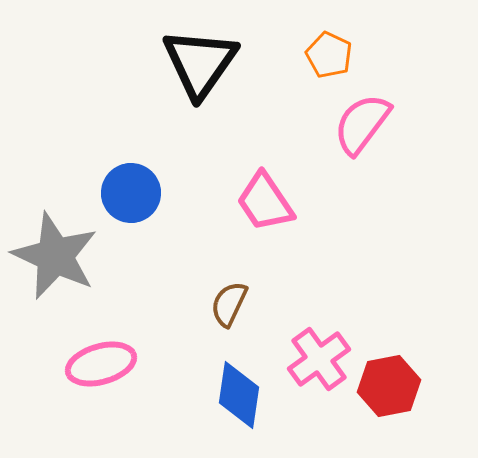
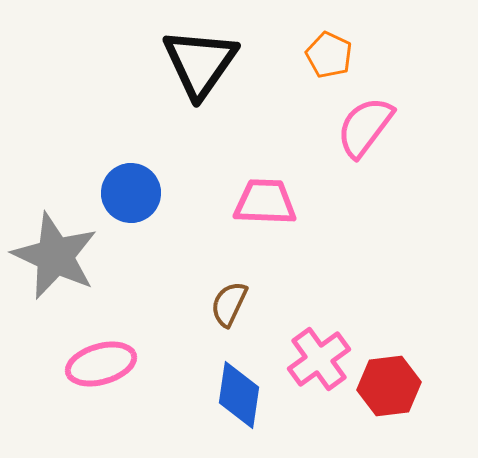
pink semicircle: moved 3 px right, 3 px down
pink trapezoid: rotated 126 degrees clockwise
red hexagon: rotated 4 degrees clockwise
